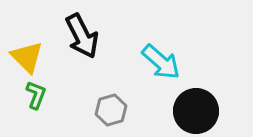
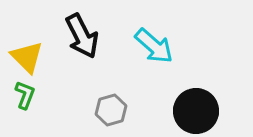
cyan arrow: moved 7 px left, 16 px up
green L-shape: moved 11 px left
